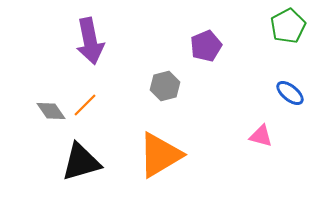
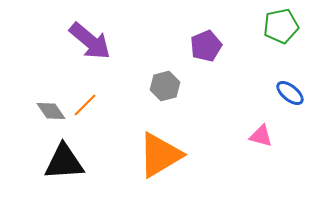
green pentagon: moved 7 px left; rotated 16 degrees clockwise
purple arrow: rotated 39 degrees counterclockwise
black triangle: moved 17 px left; rotated 12 degrees clockwise
